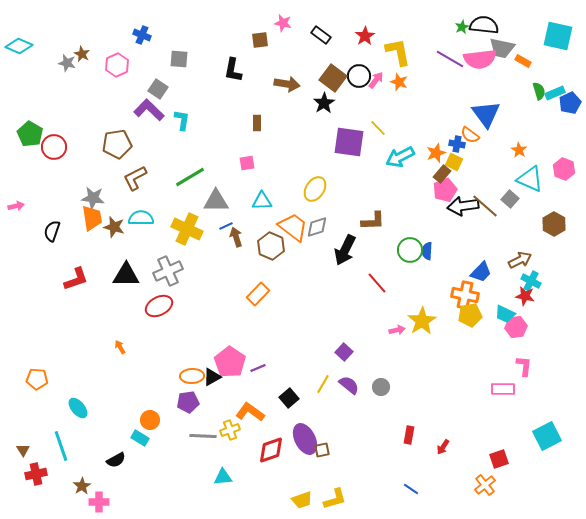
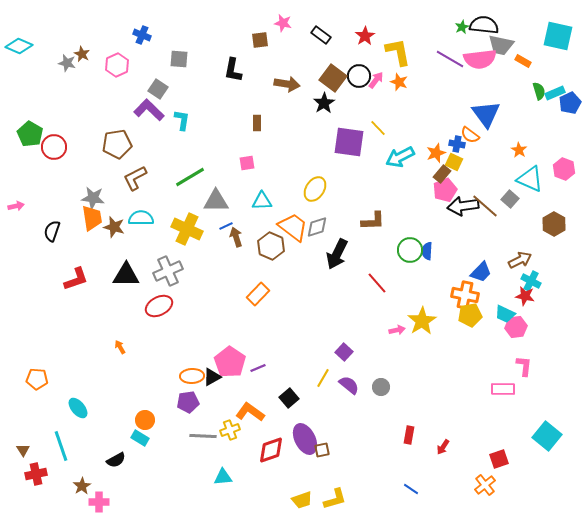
gray trapezoid at (502, 48): moved 1 px left, 3 px up
black arrow at (345, 250): moved 8 px left, 4 px down
yellow line at (323, 384): moved 6 px up
orange circle at (150, 420): moved 5 px left
cyan square at (547, 436): rotated 24 degrees counterclockwise
